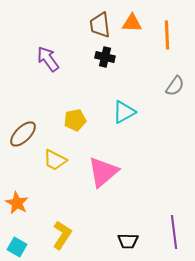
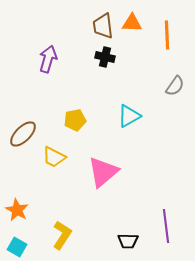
brown trapezoid: moved 3 px right, 1 px down
purple arrow: rotated 52 degrees clockwise
cyan triangle: moved 5 px right, 4 px down
yellow trapezoid: moved 1 px left, 3 px up
orange star: moved 7 px down
purple line: moved 8 px left, 6 px up
